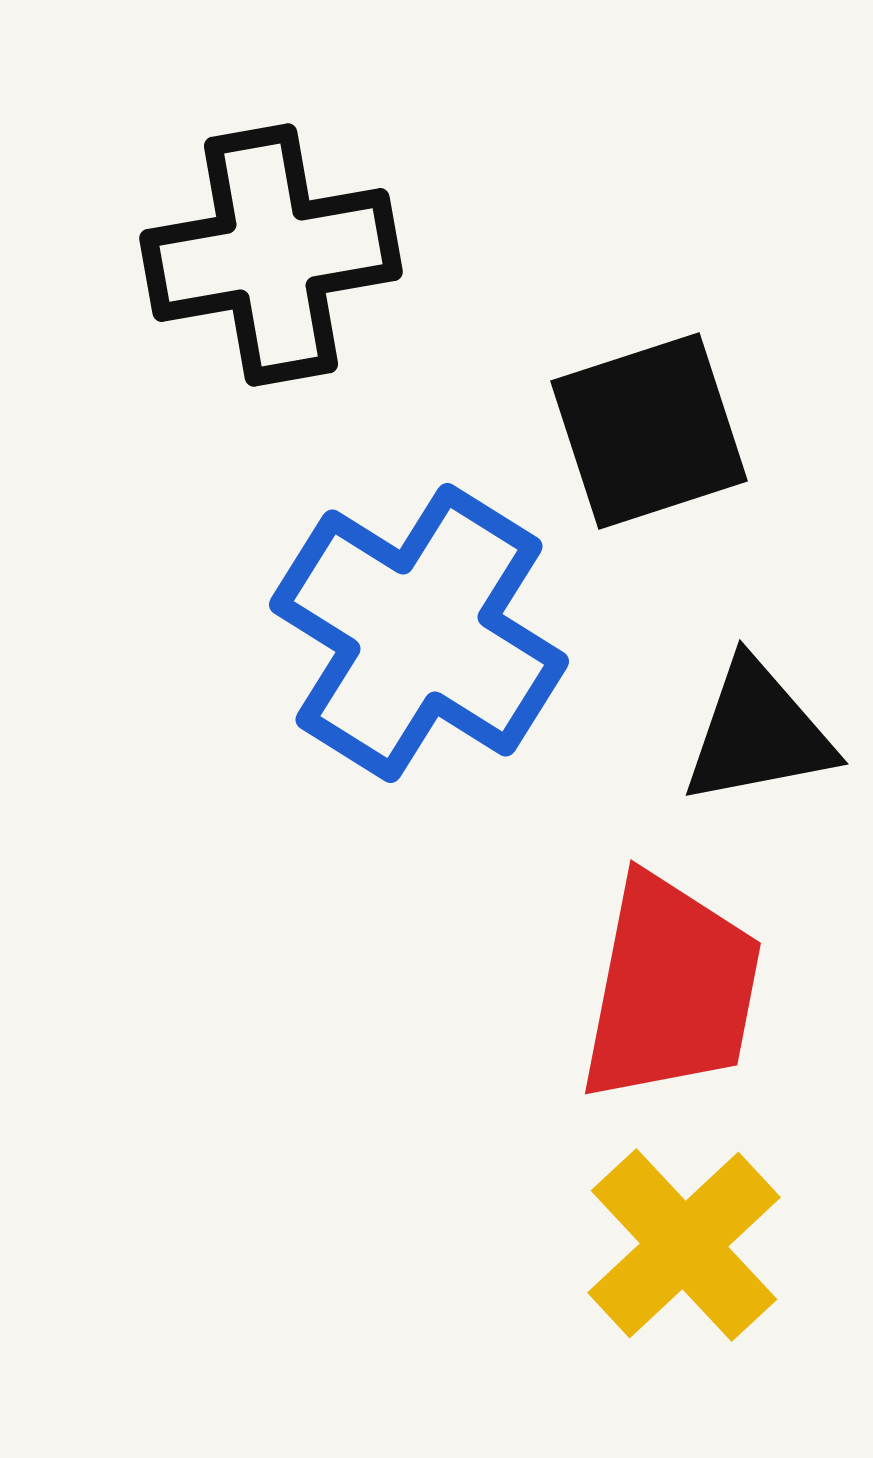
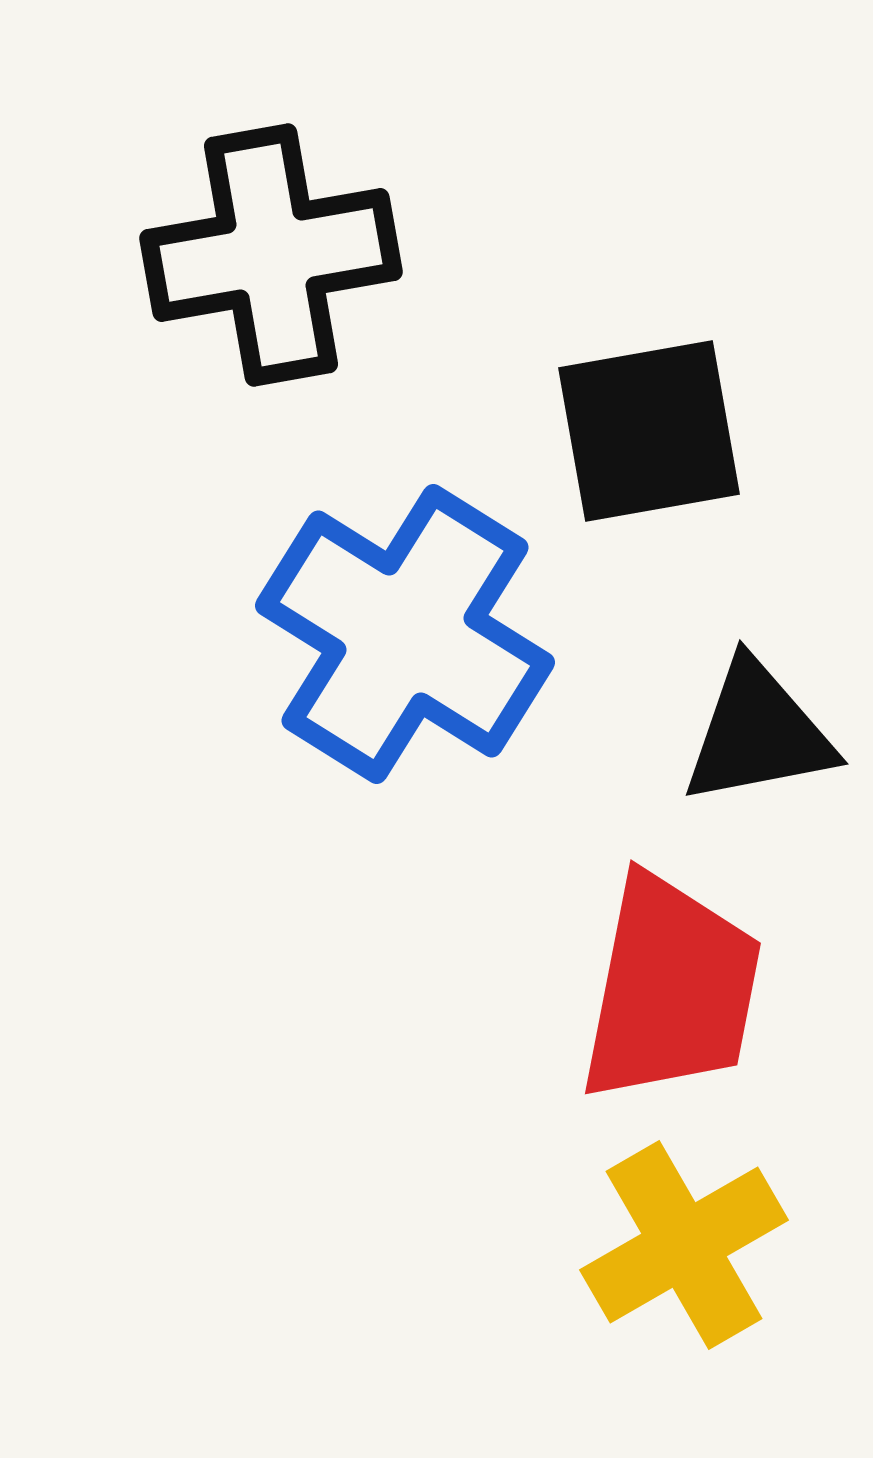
black square: rotated 8 degrees clockwise
blue cross: moved 14 px left, 1 px down
yellow cross: rotated 13 degrees clockwise
